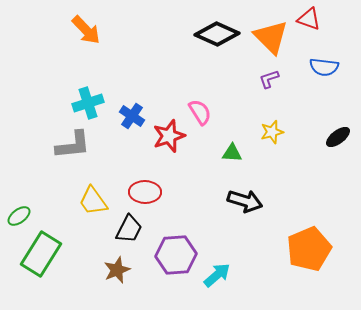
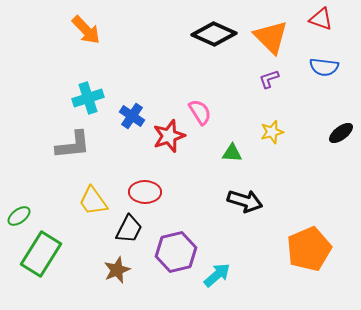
red triangle: moved 12 px right
black diamond: moved 3 px left
cyan cross: moved 5 px up
black ellipse: moved 3 px right, 4 px up
purple hexagon: moved 3 px up; rotated 9 degrees counterclockwise
